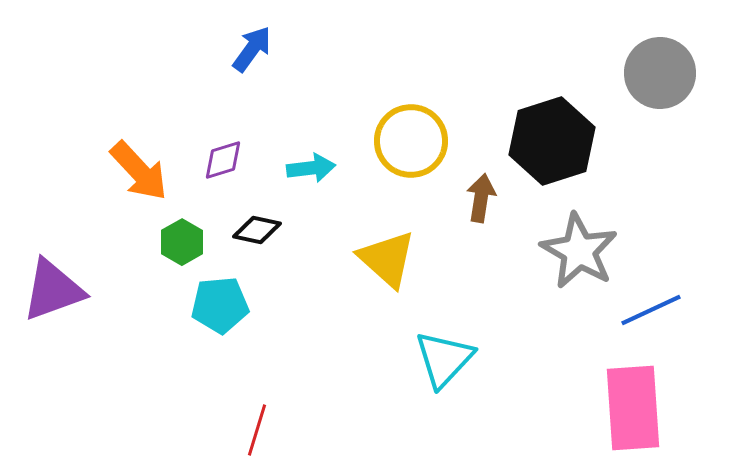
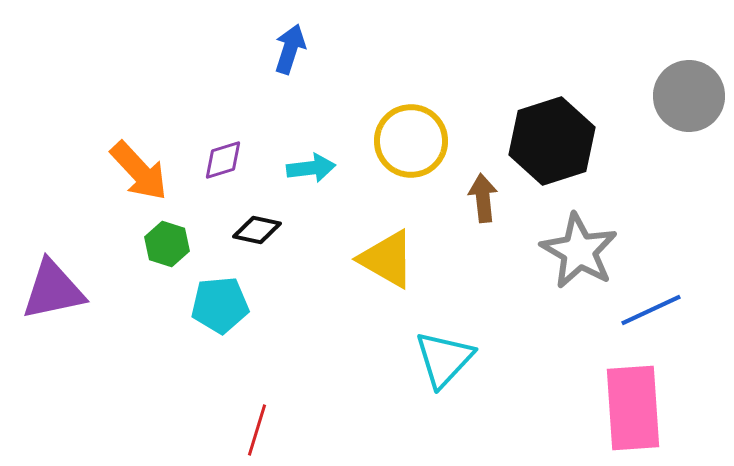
blue arrow: moved 38 px right; rotated 18 degrees counterclockwise
gray circle: moved 29 px right, 23 px down
brown arrow: moved 2 px right; rotated 15 degrees counterclockwise
green hexagon: moved 15 px left, 2 px down; rotated 12 degrees counterclockwise
yellow triangle: rotated 12 degrees counterclockwise
purple triangle: rotated 8 degrees clockwise
